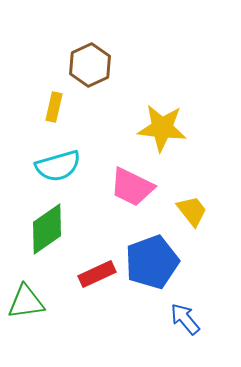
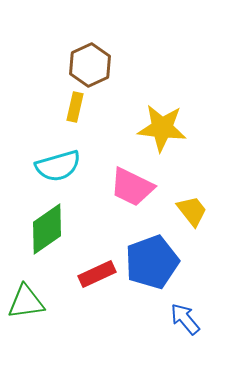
yellow rectangle: moved 21 px right
